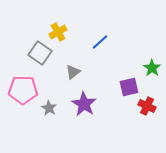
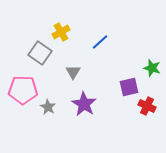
yellow cross: moved 3 px right
green star: rotated 18 degrees counterclockwise
gray triangle: rotated 21 degrees counterclockwise
gray star: moved 1 px left, 1 px up
